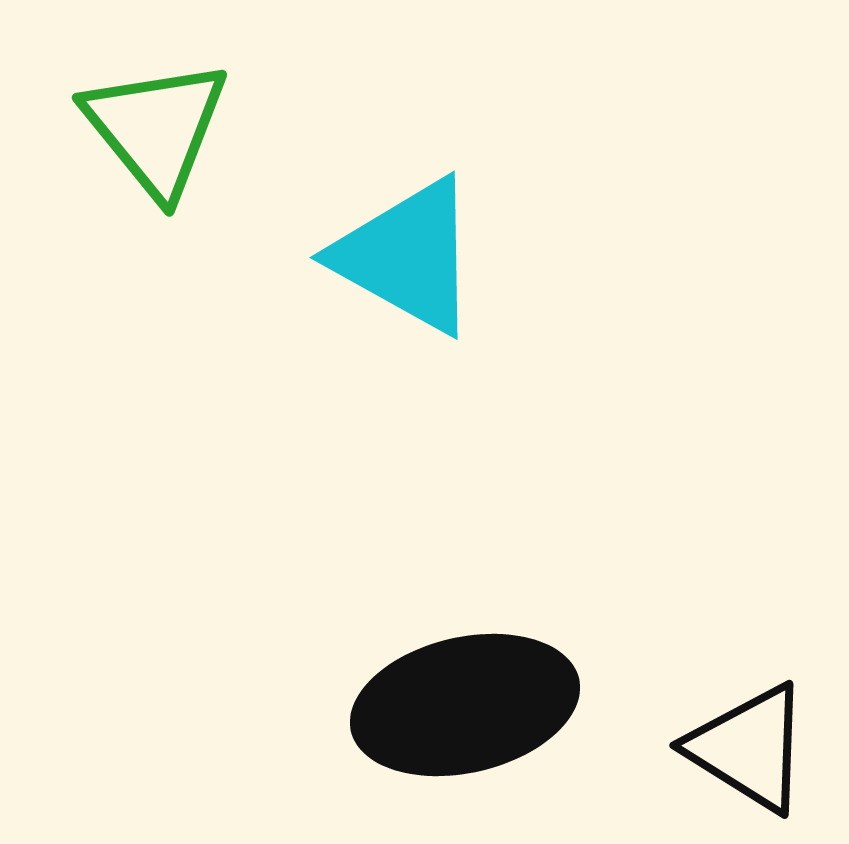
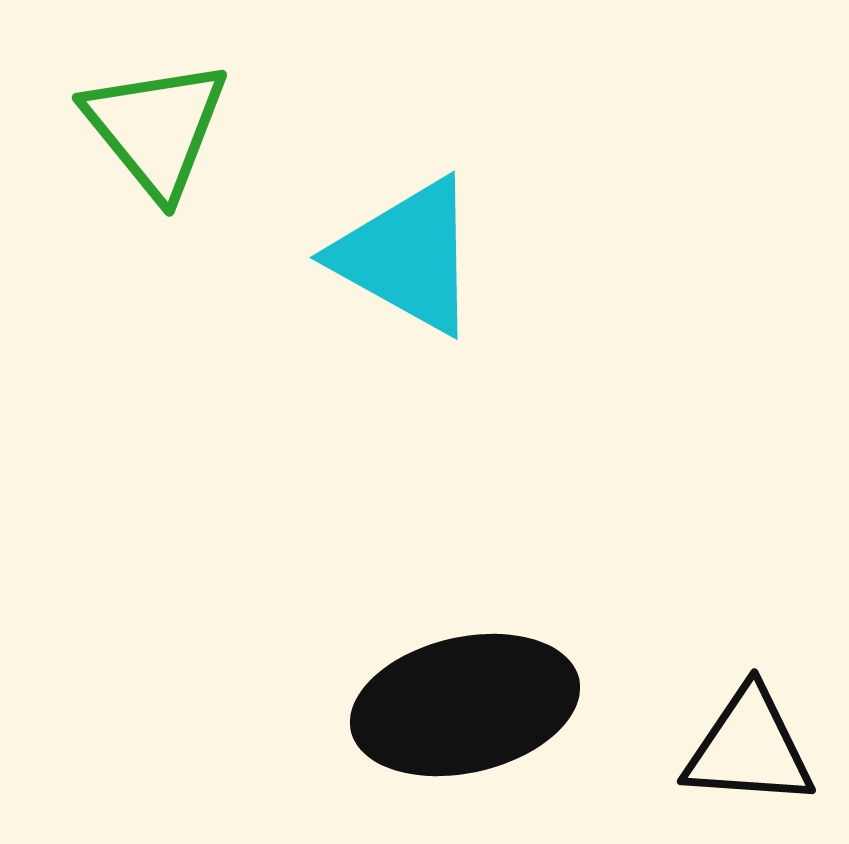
black triangle: rotated 28 degrees counterclockwise
